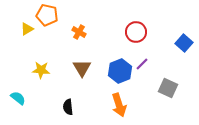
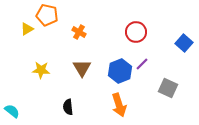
cyan semicircle: moved 6 px left, 13 px down
